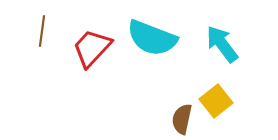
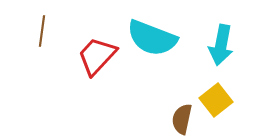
cyan arrow: moved 1 px left, 1 px down; rotated 132 degrees counterclockwise
red trapezoid: moved 5 px right, 8 px down
yellow square: moved 1 px up
